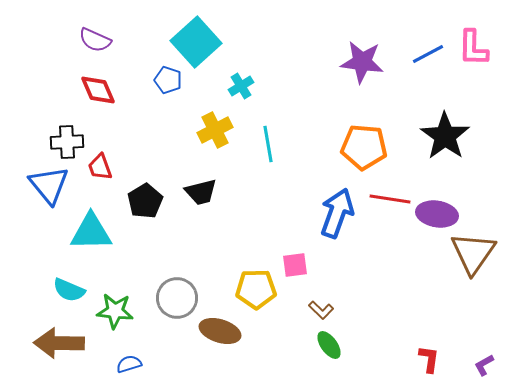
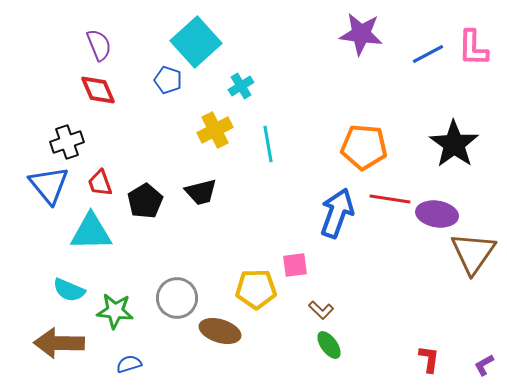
purple semicircle: moved 4 px right, 5 px down; rotated 136 degrees counterclockwise
purple star: moved 1 px left, 28 px up
black star: moved 9 px right, 8 px down
black cross: rotated 16 degrees counterclockwise
red trapezoid: moved 16 px down
